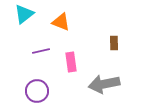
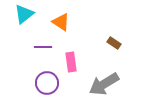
orange triangle: rotated 12 degrees clockwise
brown rectangle: rotated 56 degrees counterclockwise
purple line: moved 2 px right, 4 px up; rotated 12 degrees clockwise
gray arrow: rotated 20 degrees counterclockwise
purple circle: moved 10 px right, 8 px up
